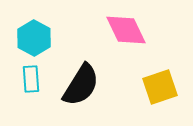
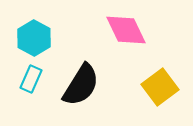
cyan rectangle: rotated 28 degrees clockwise
yellow square: rotated 18 degrees counterclockwise
